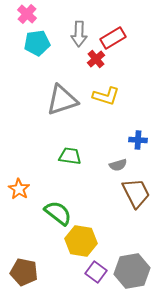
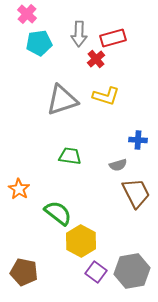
red rectangle: rotated 15 degrees clockwise
cyan pentagon: moved 2 px right
yellow hexagon: rotated 20 degrees clockwise
